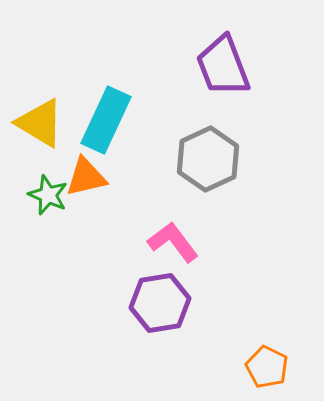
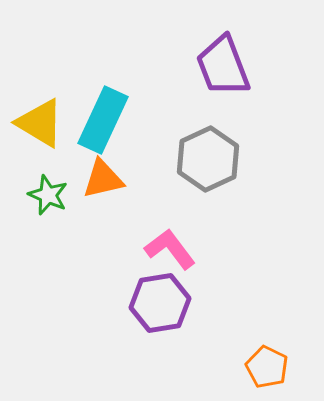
cyan rectangle: moved 3 px left
orange triangle: moved 17 px right, 2 px down
pink L-shape: moved 3 px left, 7 px down
